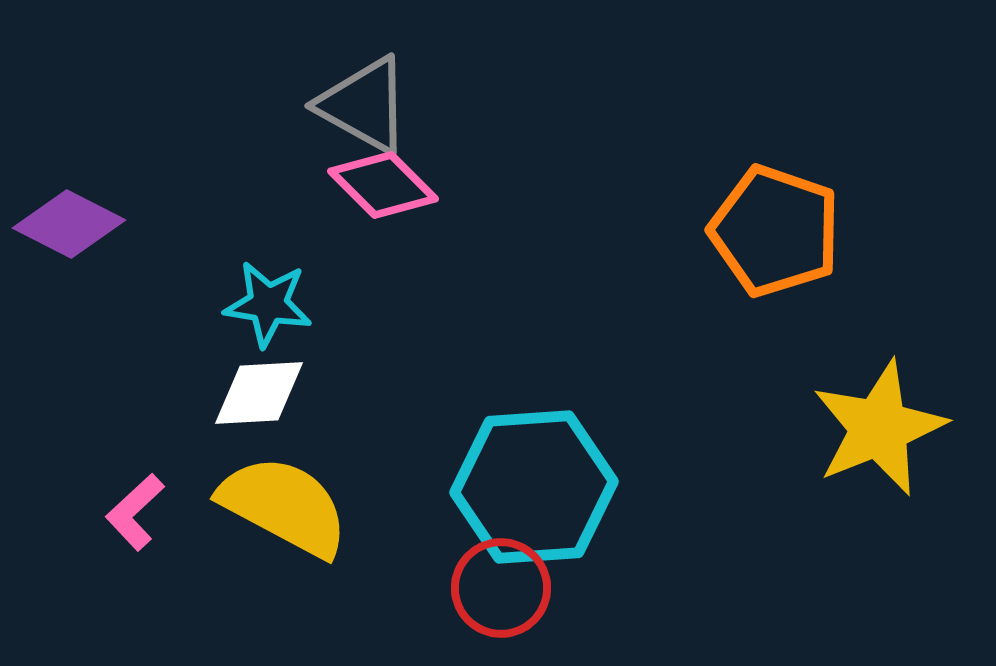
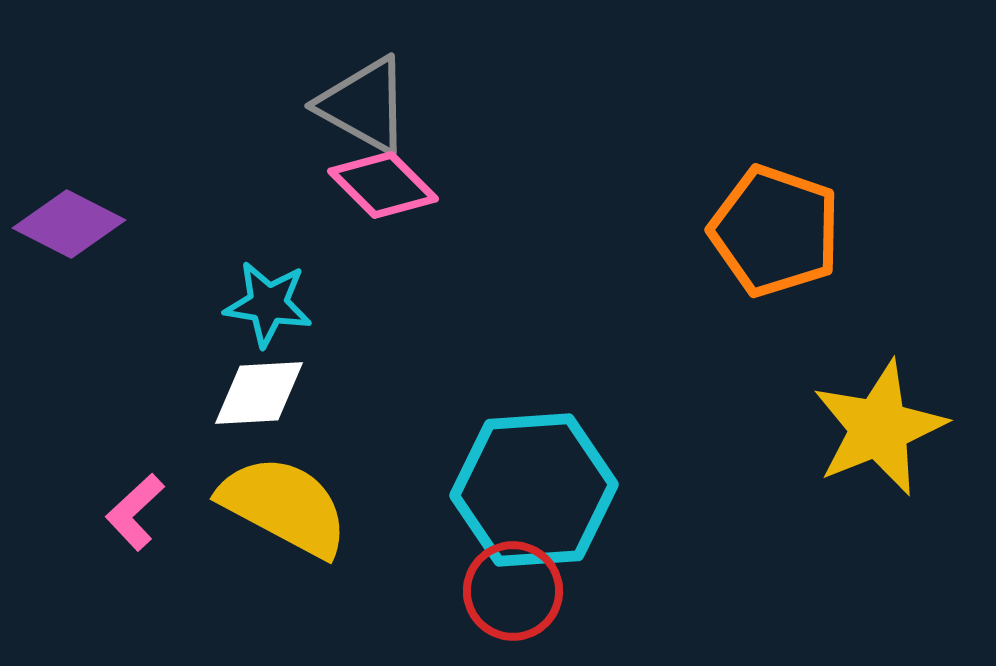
cyan hexagon: moved 3 px down
red circle: moved 12 px right, 3 px down
